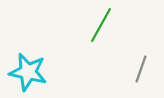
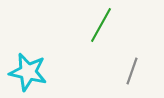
gray line: moved 9 px left, 2 px down
